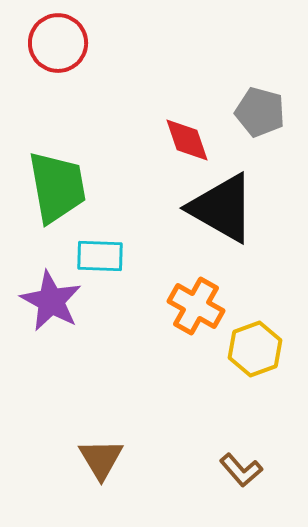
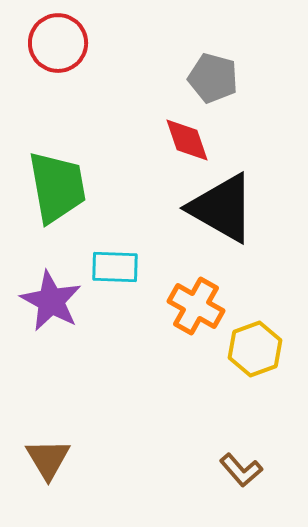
gray pentagon: moved 47 px left, 34 px up
cyan rectangle: moved 15 px right, 11 px down
brown triangle: moved 53 px left
